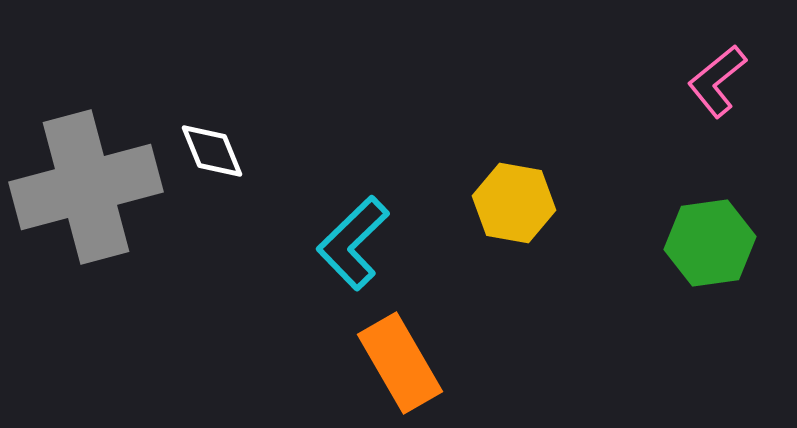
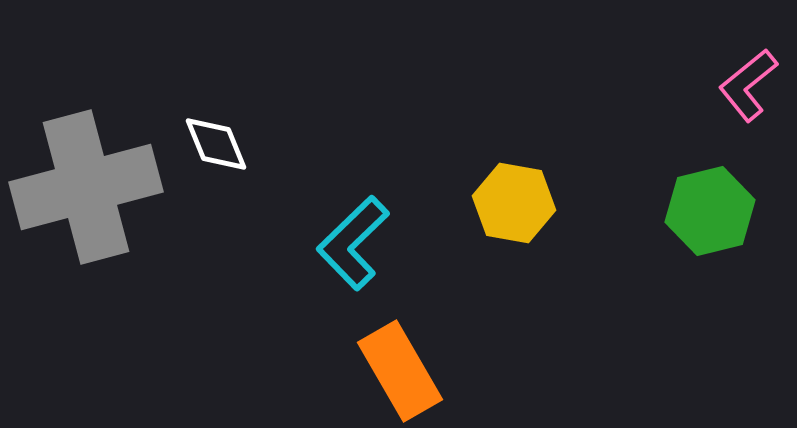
pink L-shape: moved 31 px right, 4 px down
white diamond: moved 4 px right, 7 px up
green hexagon: moved 32 px up; rotated 6 degrees counterclockwise
orange rectangle: moved 8 px down
